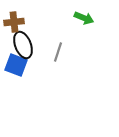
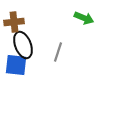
blue square: rotated 15 degrees counterclockwise
